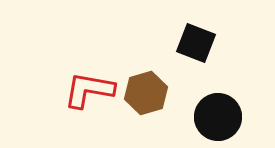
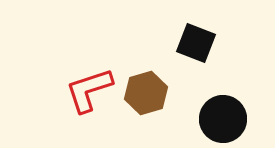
red L-shape: rotated 28 degrees counterclockwise
black circle: moved 5 px right, 2 px down
